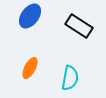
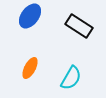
cyan semicircle: moved 1 px right; rotated 20 degrees clockwise
